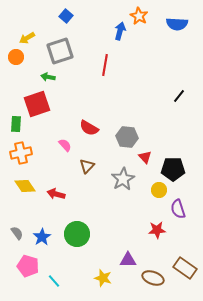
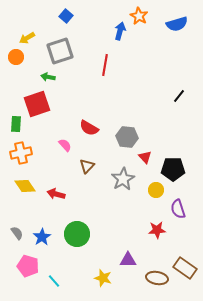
blue semicircle: rotated 20 degrees counterclockwise
yellow circle: moved 3 px left
brown ellipse: moved 4 px right; rotated 10 degrees counterclockwise
